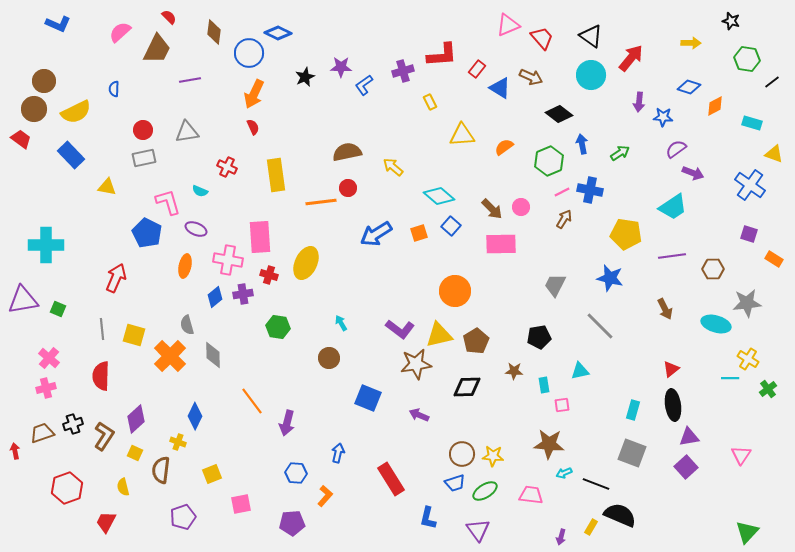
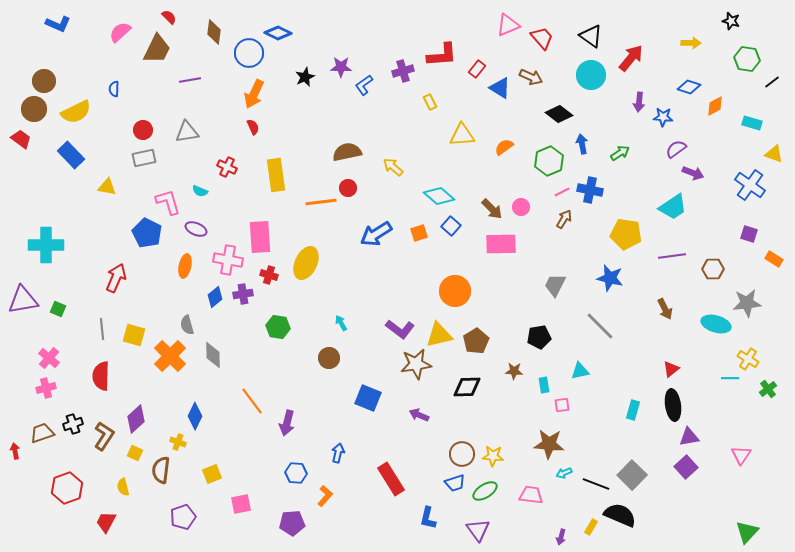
gray square at (632, 453): moved 22 px down; rotated 24 degrees clockwise
